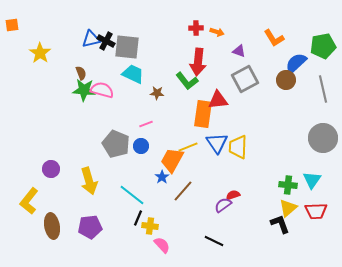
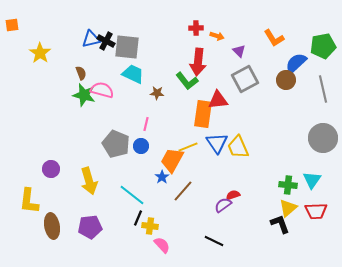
orange arrow at (217, 32): moved 4 px down
purple triangle at (239, 51): rotated 24 degrees clockwise
green star at (84, 90): moved 5 px down; rotated 10 degrees clockwise
pink line at (146, 124): rotated 56 degrees counterclockwise
yellow trapezoid at (238, 147): rotated 25 degrees counterclockwise
yellow L-shape at (29, 201): rotated 32 degrees counterclockwise
